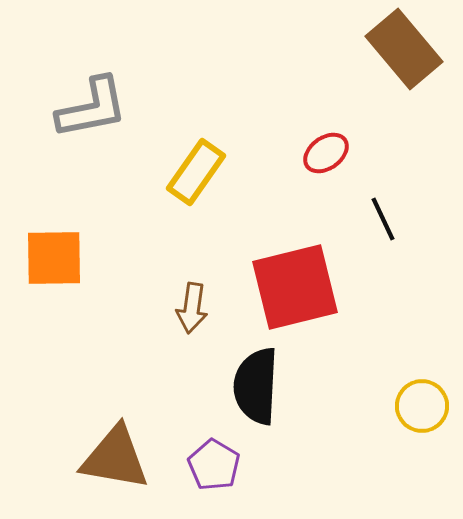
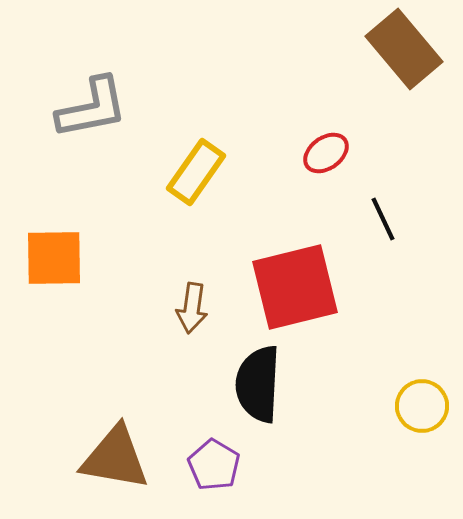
black semicircle: moved 2 px right, 2 px up
